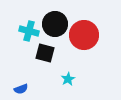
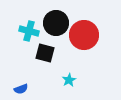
black circle: moved 1 px right, 1 px up
cyan star: moved 1 px right, 1 px down
